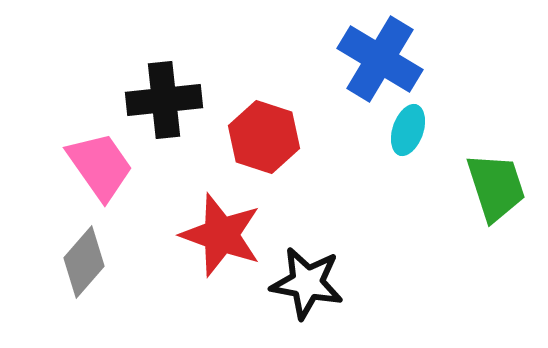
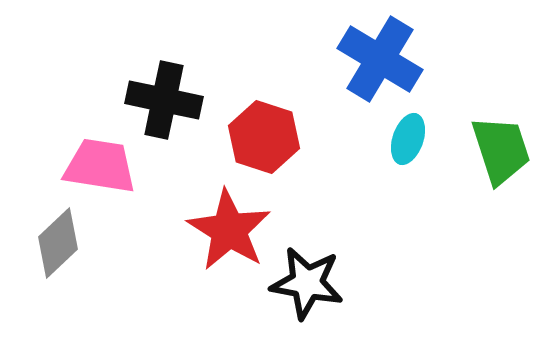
black cross: rotated 18 degrees clockwise
cyan ellipse: moved 9 px down
pink trapezoid: rotated 46 degrees counterclockwise
green trapezoid: moved 5 px right, 37 px up
red star: moved 8 px right, 5 px up; rotated 12 degrees clockwise
gray diamond: moved 26 px left, 19 px up; rotated 6 degrees clockwise
